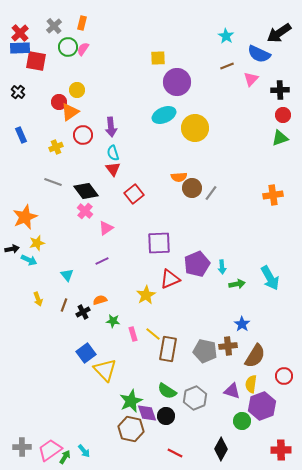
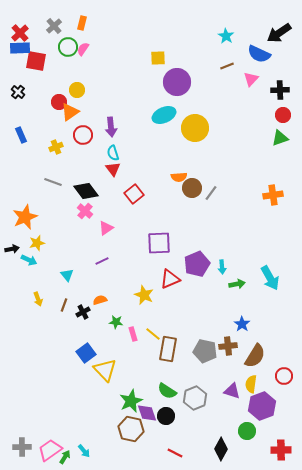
yellow star at (146, 295): moved 2 px left; rotated 18 degrees counterclockwise
green star at (113, 321): moved 3 px right, 1 px down
green circle at (242, 421): moved 5 px right, 10 px down
